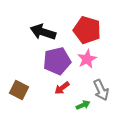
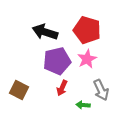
black arrow: moved 2 px right
red arrow: rotated 28 degrees counterclockwise
green arrow: rotated 152 degrees counterclockwise
